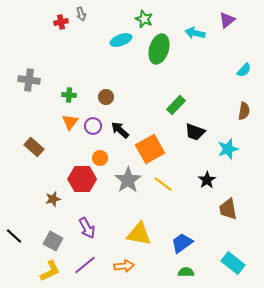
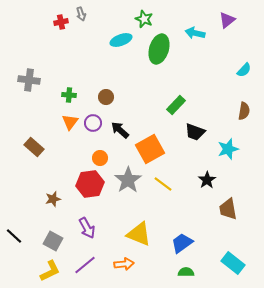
purple circle: moved 3 px up
red hexagon: moved 8 px right, 5 px down; rotated 8 degrees counterclockwise
yellow triangle: rotated 12 degrees clockwise
orange arrow: moved 2 px up
